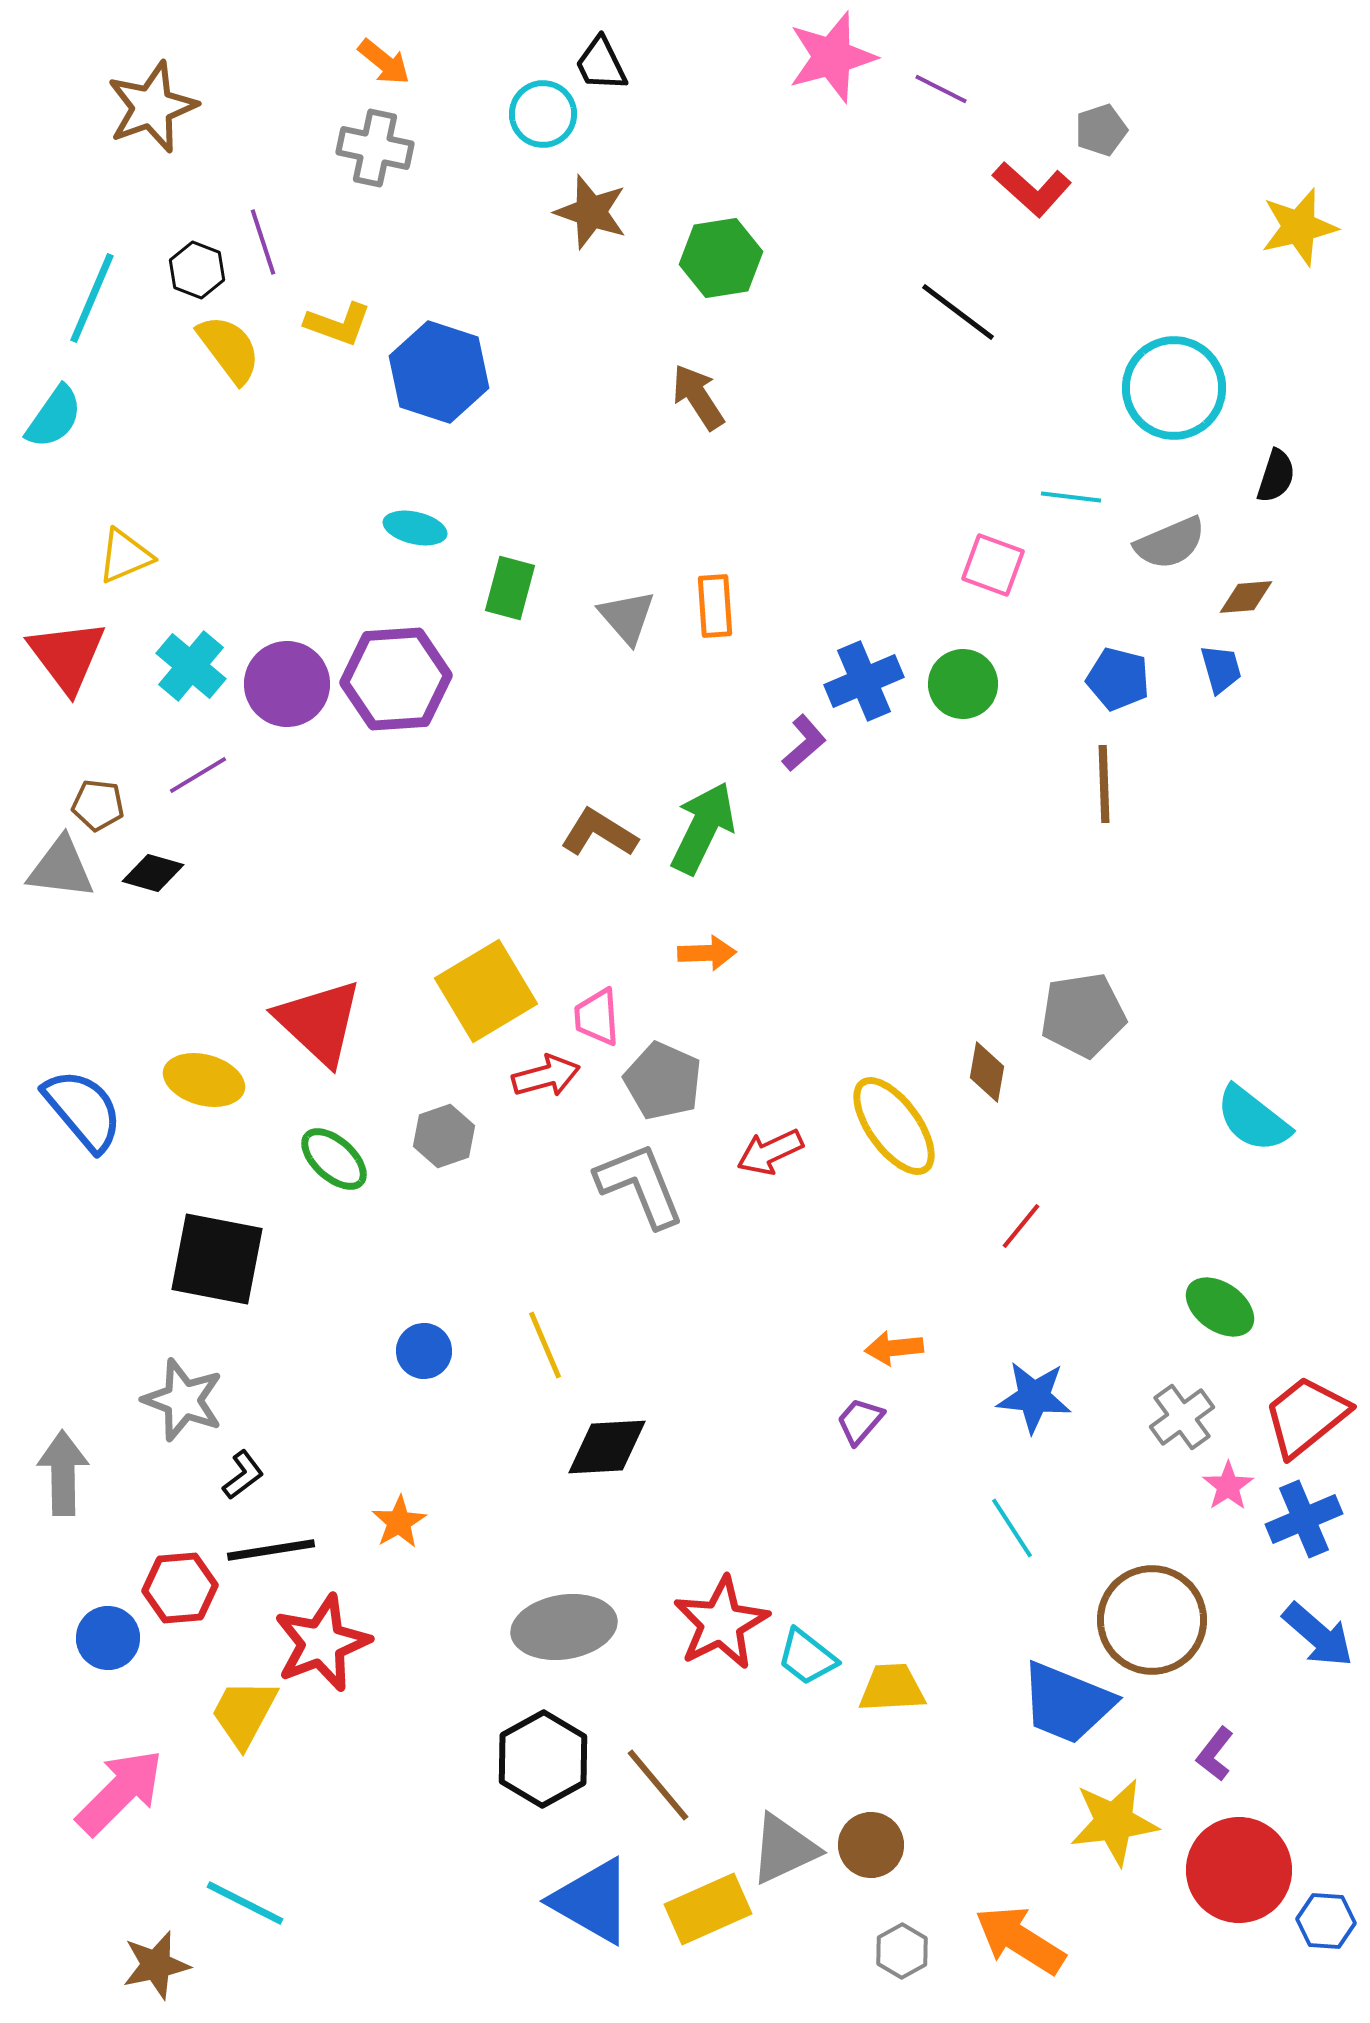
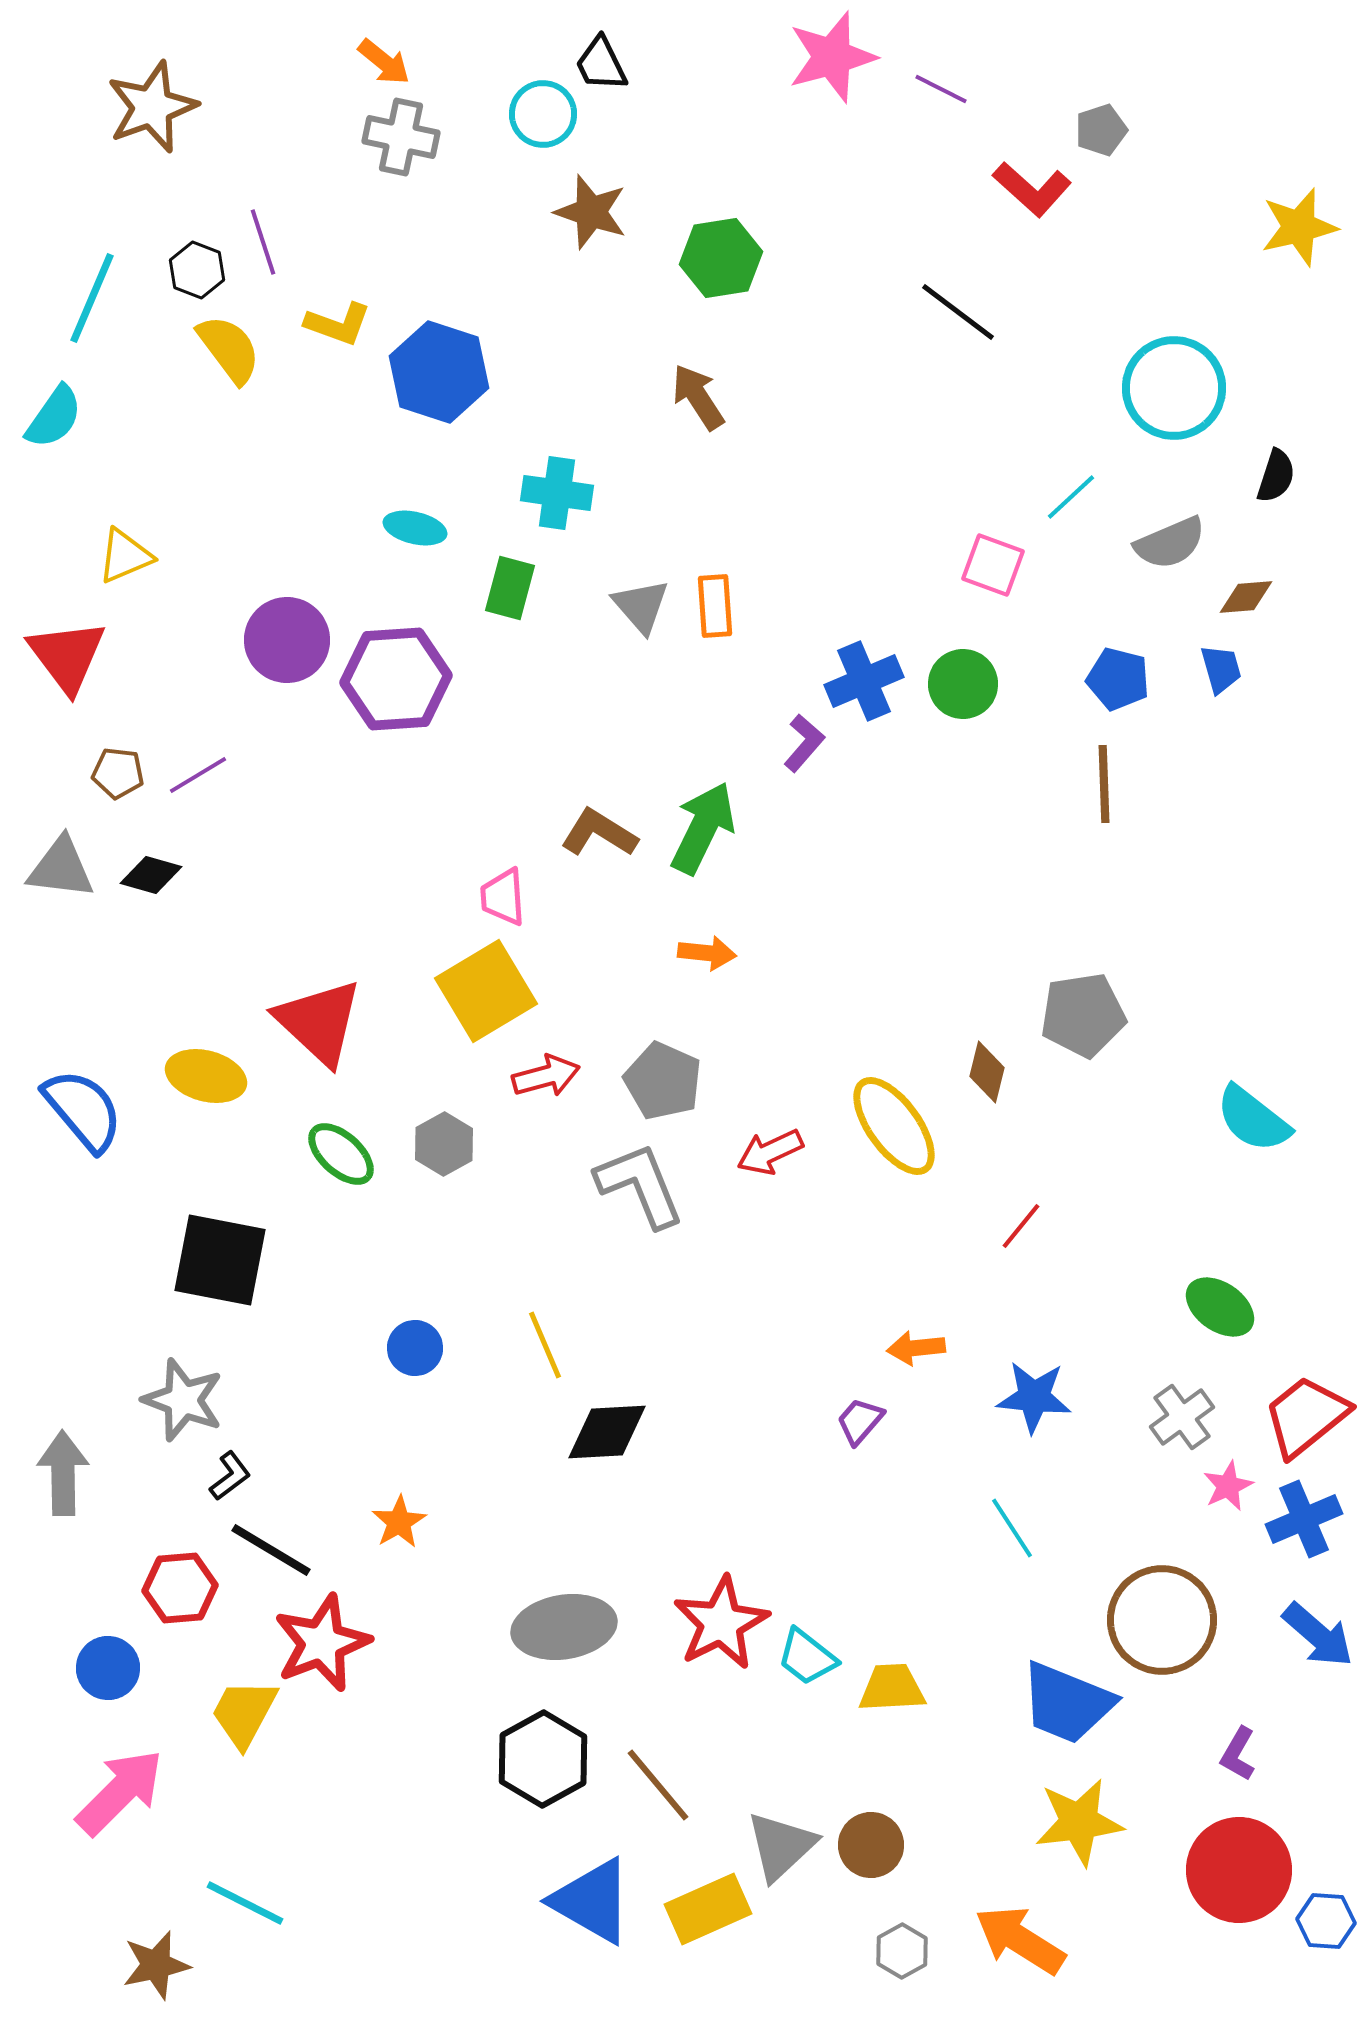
gray cross at (375, 148): moved 26 px right, 11 px up
cyan line at (1071, 497): rotated 50 degrees counterclockwise
gray triangle at (627, 617): moved 14 px right, 11 px up
cyan cross at (191, 666): moved 366 px right, 173 px up; rotated 32 degrees counterclockwise
purple circle at (287, 684): moved 44 px up
purple L-shape at (804, 743): rotated 8 degrees counterclockwise
brown pentagon at (98, 805): moved 20 px right, 32 px up
black diamond at (153, 873): moved 2 px left, 2 px down
orange arrow at (707, 953): rotated 8 degrees clockwise
pink trapezoid at (597, 1017): moved 94 px left, 120 px up
brown diamond at (987, 1072): rotated 4 degrees clockwise
yellow ellipse at (204, 1080): moved 2 px right, 4 px up
gray hexagon at (444, 1136): moved 8 px down; rotated 10 degrees counterclockwise
green ellipse at (334, 1159): moved 7 px right, 5 px up
black square at (217, 1259): moved 3 px right, 1 px down
orange arrow at (894, 1348): moved 22 px right
blue circle at (424, 1351): moved 9 px left, 3 px up
black diamond at (607, 1447): moved 15 px up
black L-shape at (243, 1475): moved 13 px left, 1 px down
pink star at (1228, 1486): rotated 9 degrees clockwise
black line at (271, 1550): rotated 40 degrees clockwise
brown circle at (1152, 1620): moved 10 px right
blue circle at (108, 1638): moved 30 px down
purple L-shape at (1215, 1754): moved 23 px right; rotated 8 degrees counterclockwise
yellow star at (1114, 1822): moved 35 px left
gray triangle at (784, 1849): moved 3 px left, 3 px up; rotated 18 degrees counterclockwise
